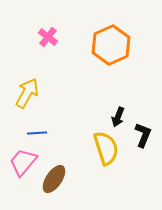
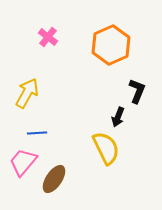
black L-shape: moved 6 px left, 44 px up
yellow semicircle: rotated 8 degrees counterclockwise
